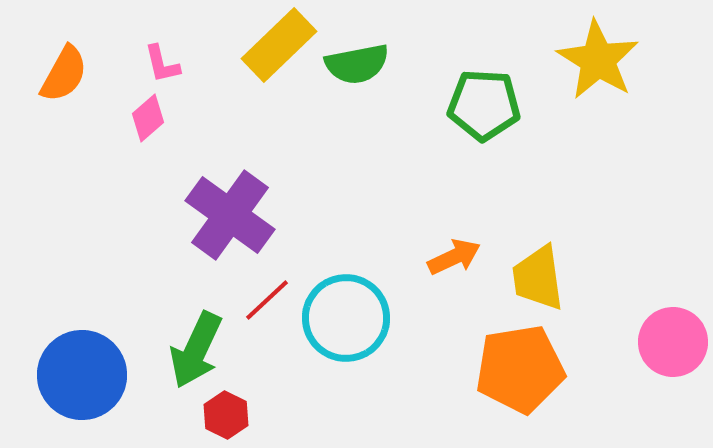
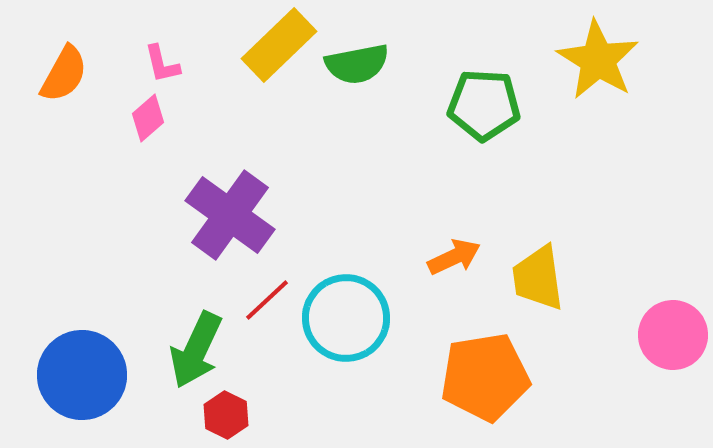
pink circle: moved 7 px up
orange pentagon: moved 35 px left, 8 px down
